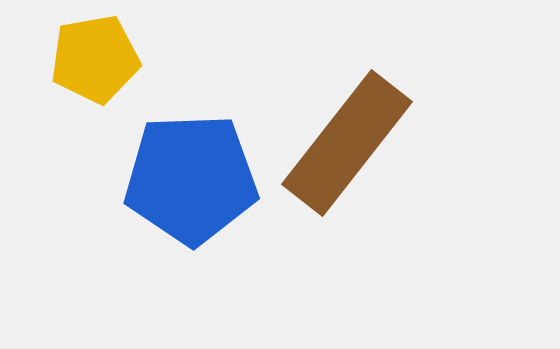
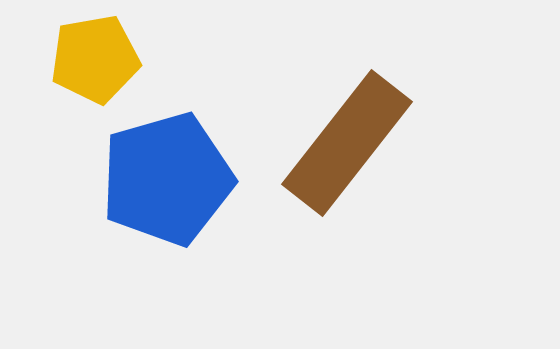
blue pentagon: moved 24 px left; rotated 14 degrees counterclockwise
